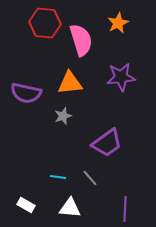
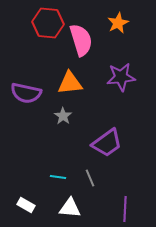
red hexagon: moved 3 px right
gray star: rotated 18 degrees counterclockwise
gray line: rotated 18 degrees clockwise
